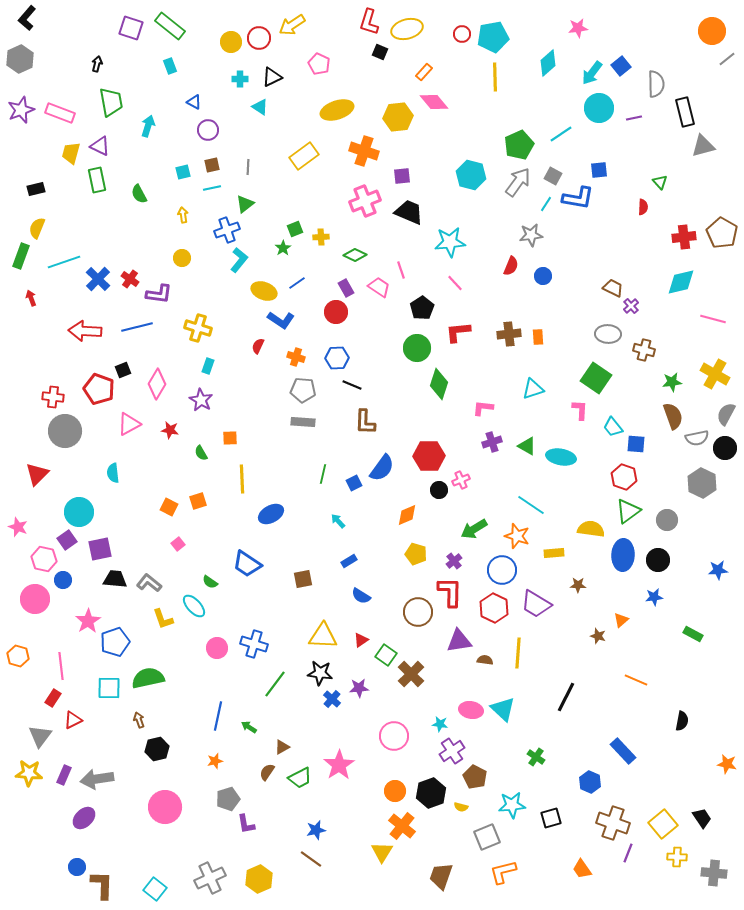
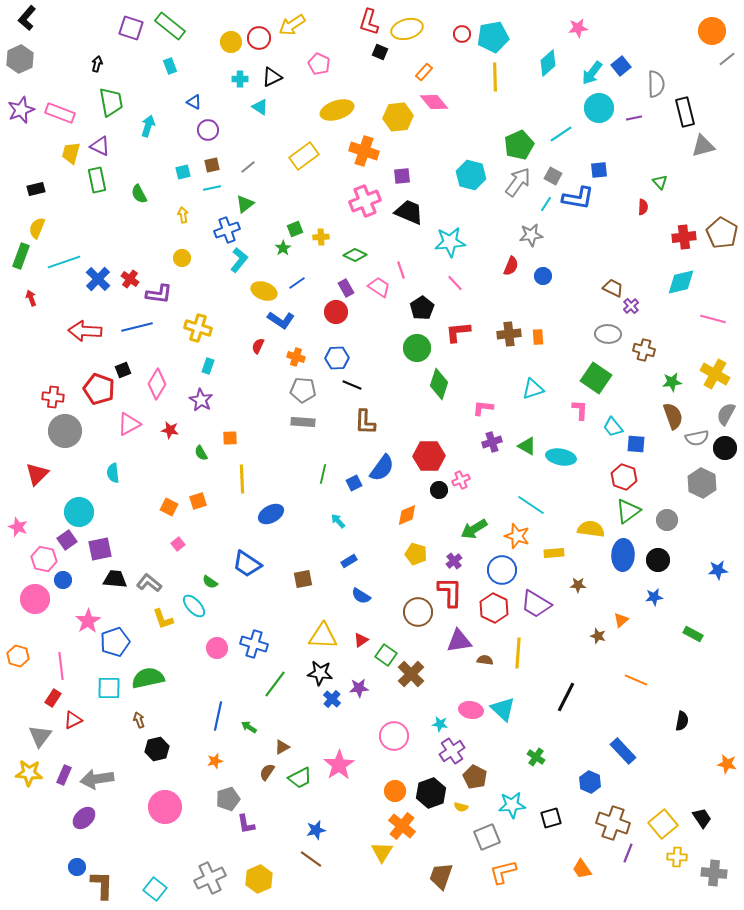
gray line at (248, 167): rotated 49 degrees clockwise
